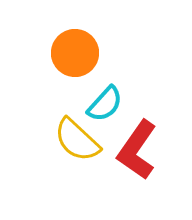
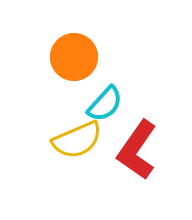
orange circle: moved 1 px left, 4 px down
yellow semicircle: rotated 66 degrees counterclockwise
